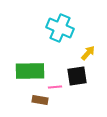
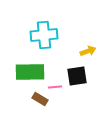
cyan cross: moved 16 px left, 7 px down; rotated 28 degrees counterclockwise
yellow arrow: moved 2 px up; rotated 28 degrees clockwise
green rectangle: moved 1 px down
brown rectangle: moved 1 px up; rotated 21 degrees clockwise
